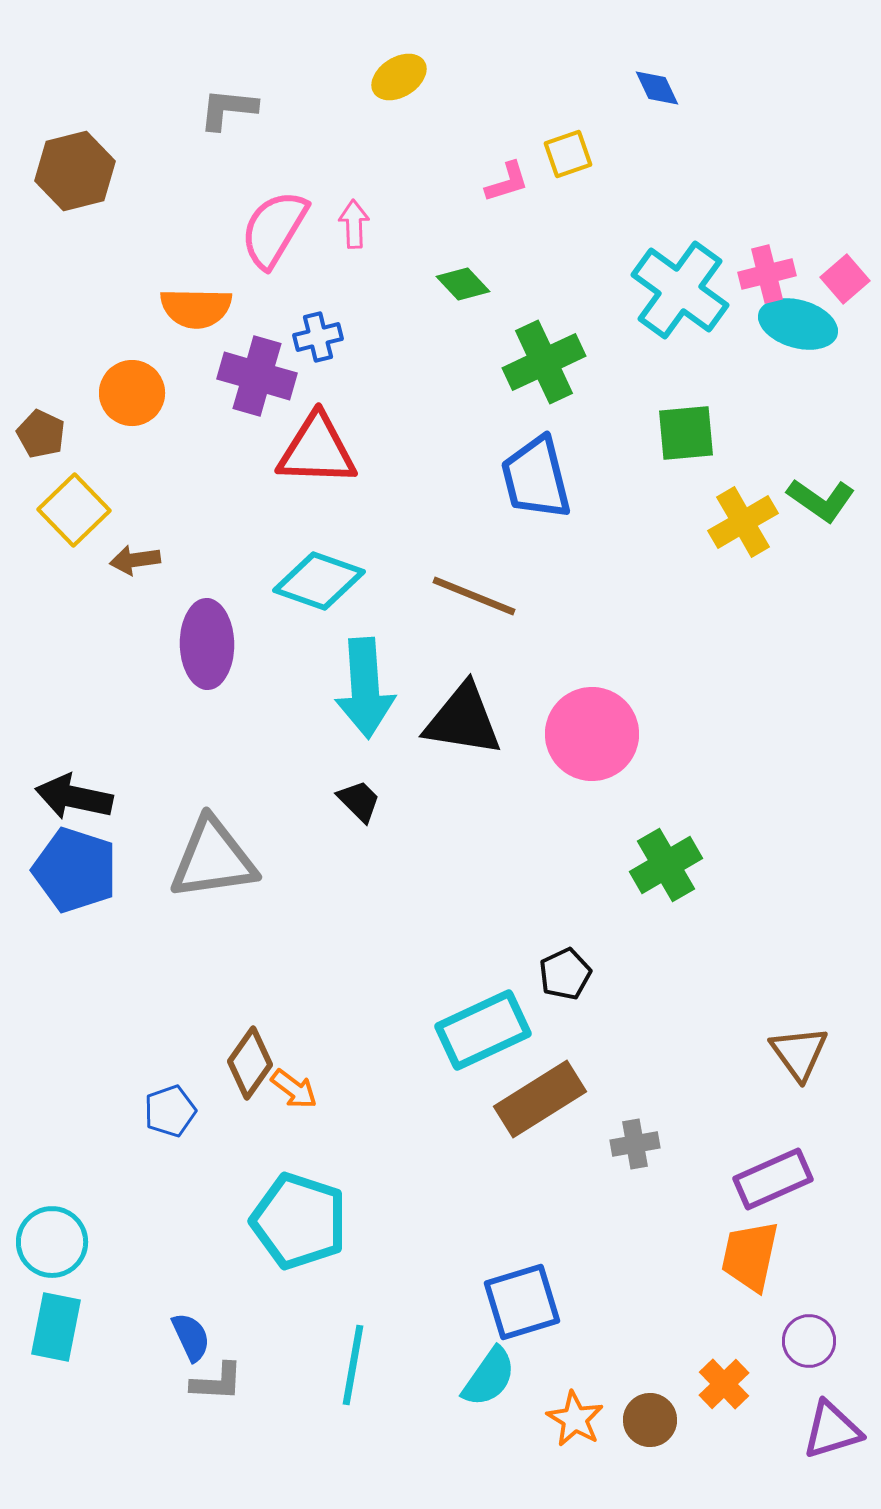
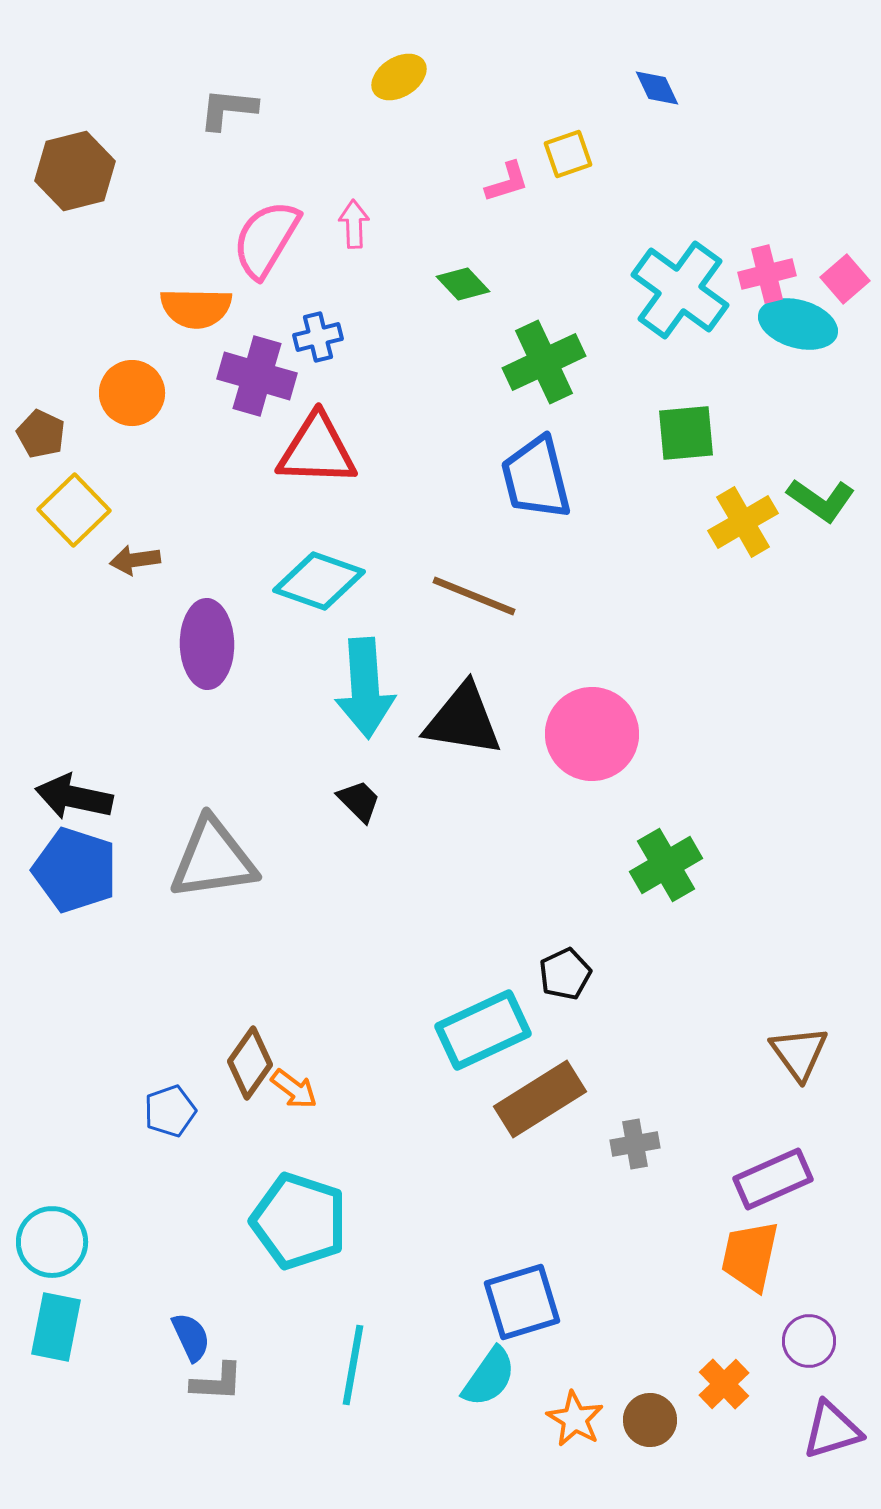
pink semicircle at (274, 229): moved 8 px left, 10 px down
